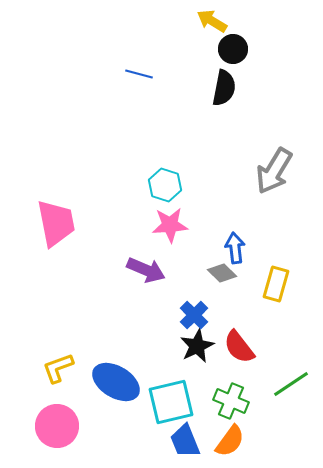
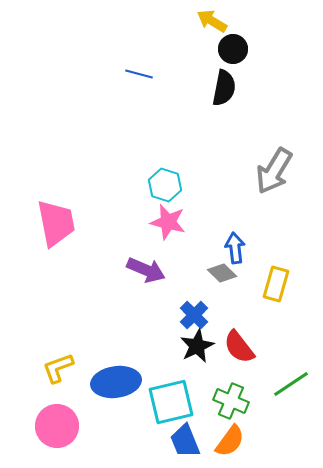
pink star: moved 2 px left, 3 px up; rotated 18 degrees clockwise
blue ellipse: rotated 39 degrees counterclockwise
